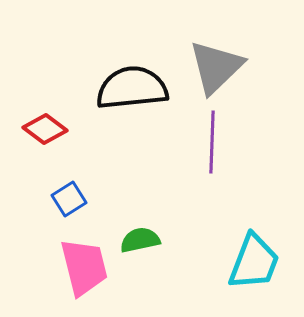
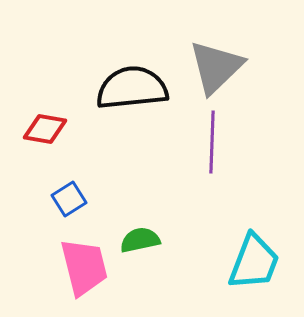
red diamond: rotated 27 degrees counterclockwise
